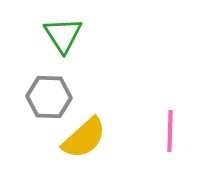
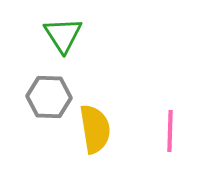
yellow semicircle: moved 11 px right, 9 px up; rotated 57 degrees counterclockwise
